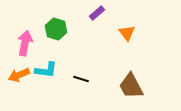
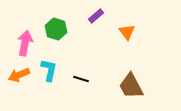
purple rectangle: moved 1 px left, 3 px down
orange triangle: moved 1 px up
cyan L-shape: moved 3 px right; rotated 85 degrees counterclockwise
